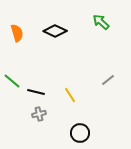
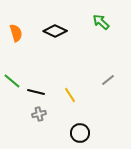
orange semicircle: moved 1 px left
